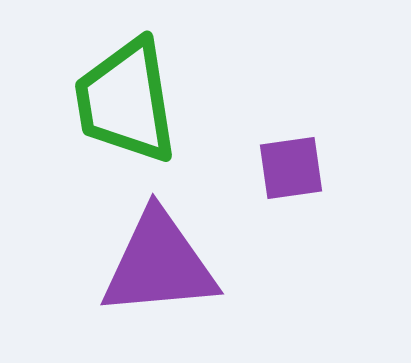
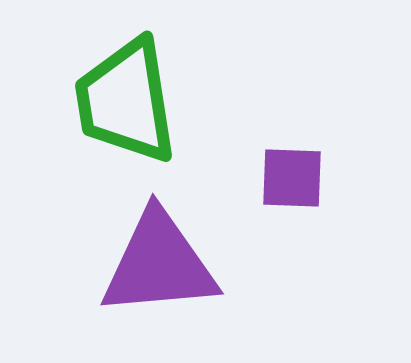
purple square: moved 1 px right, 10 px down; rotated 10 degrees clockwise
